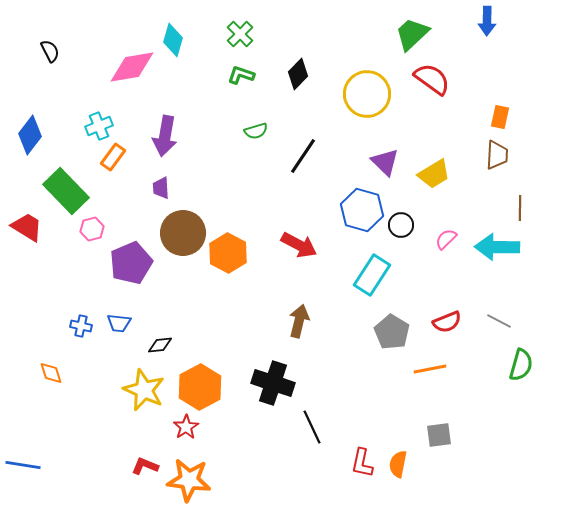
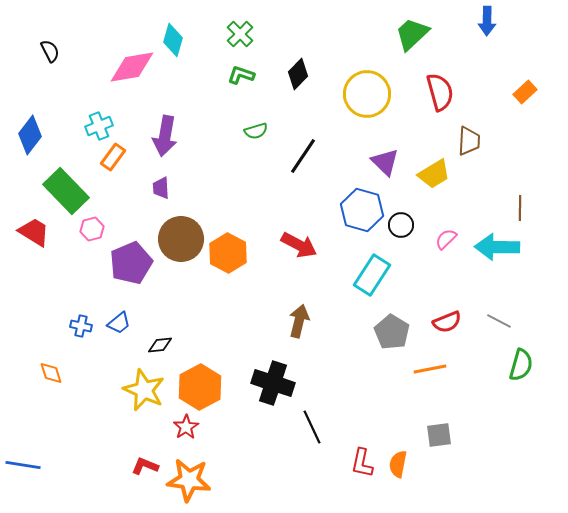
red semicircle at (432, 79): moved 8 px right, 13 px down; rotated 39 degrees clockwise
orange rectangle at (500, 117): moved 25 px right, 25 px up; rotated 35 degrees clockwise
brown trapezoid at (497, 155): moved 28 px left, 14 px up
red trapezoid at (27, 227): moved 7 px right, 5 px down
brown circle at (183, 233): moved 2 px left, 6 px down
blue trapezoid at (119, 323): rotated 45 degrees counterclockwise
